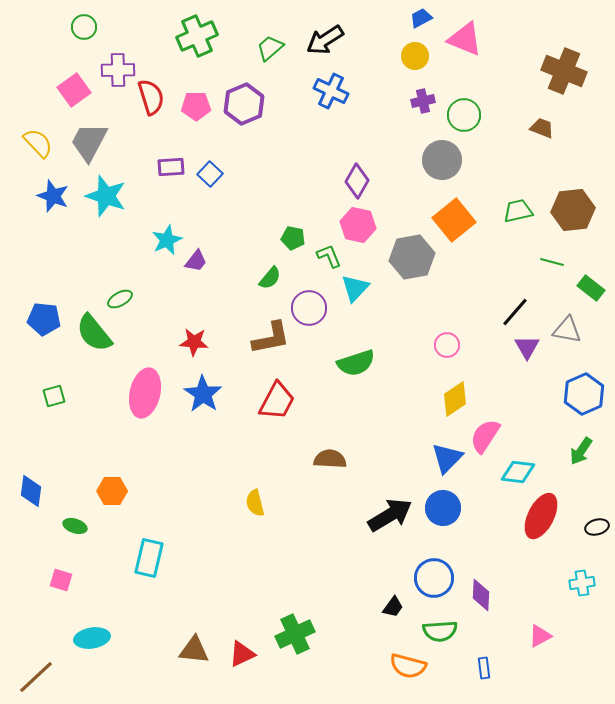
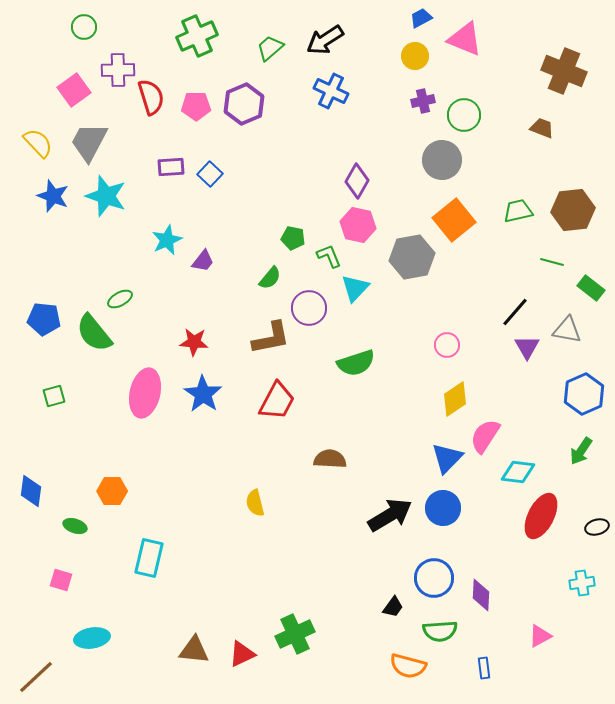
purple trapezoid at (196, 261): moved 7 px right
